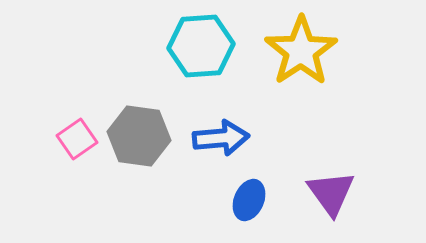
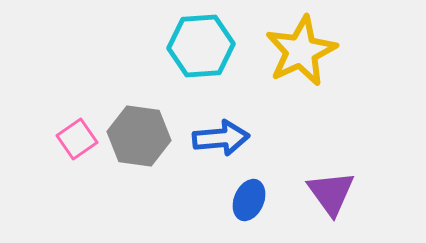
yellow star: rotated 8 degrees clockwise
